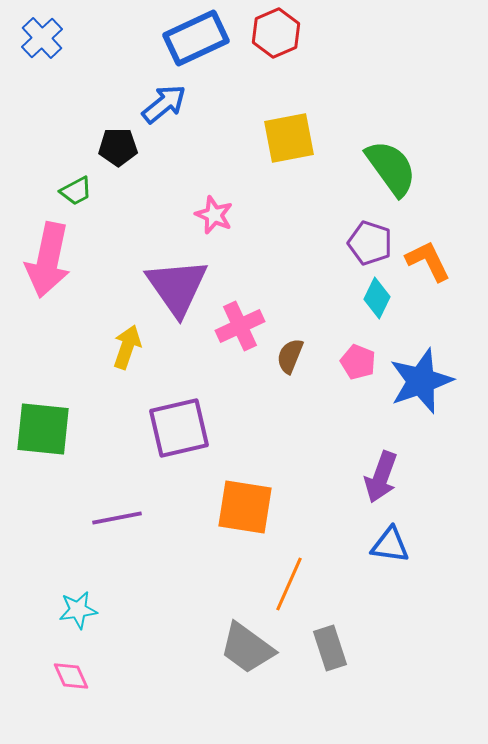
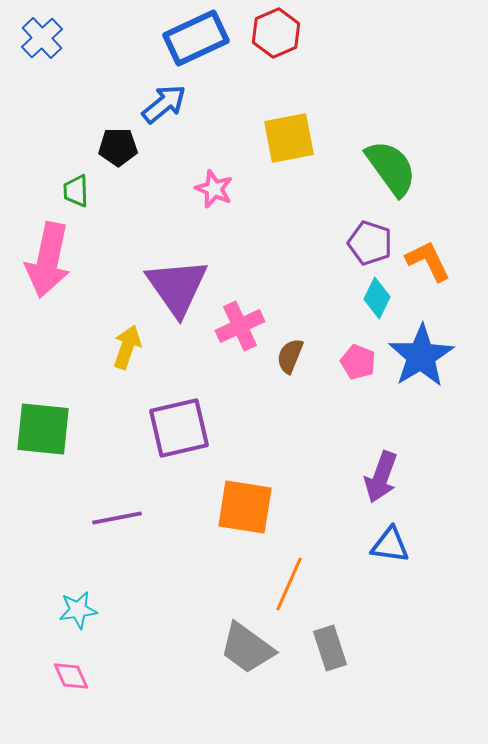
green trapezoid: rotated 116 degrees clockwise
pink star: moved 26 px up
blue star: moved 25 px up; rotated 12 degrees counterclockwise
